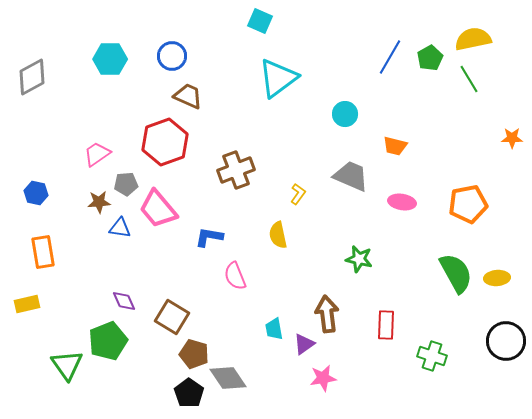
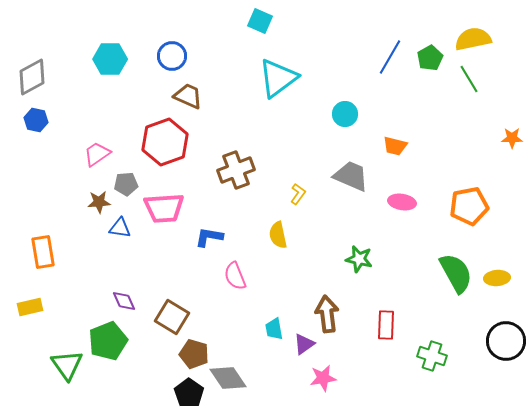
blue hexagon at (36, 193): moved 73 px up
orange pentagon at (468, 204): moved 1 px right, 2 px down
pink trapezoid at (158, 209): moved 6 px right, 1 px up; rotated 54 degrees counterclockwise
yellow rectangle at (27, 304): moved 3 px right, 3 px down
